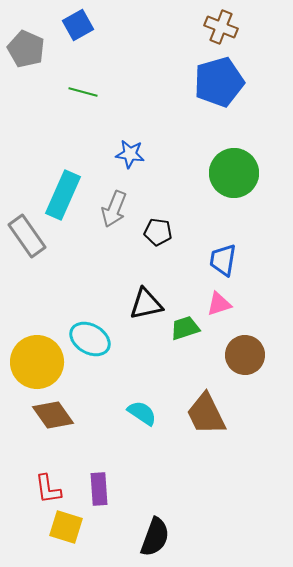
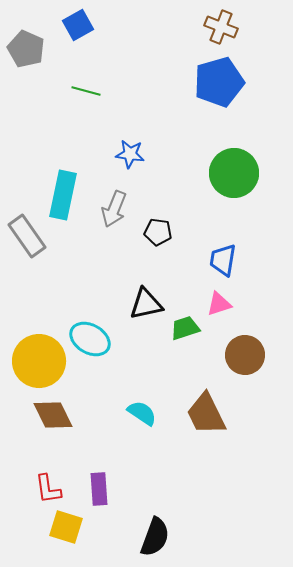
green line: moved 3 px right, 1 px up
cyan rectangle: rotated 12 degrees counterclockwise
yellow circle: moved 2 px right, 1 px up
brown diamond: rotated 9 degrees clockwise
